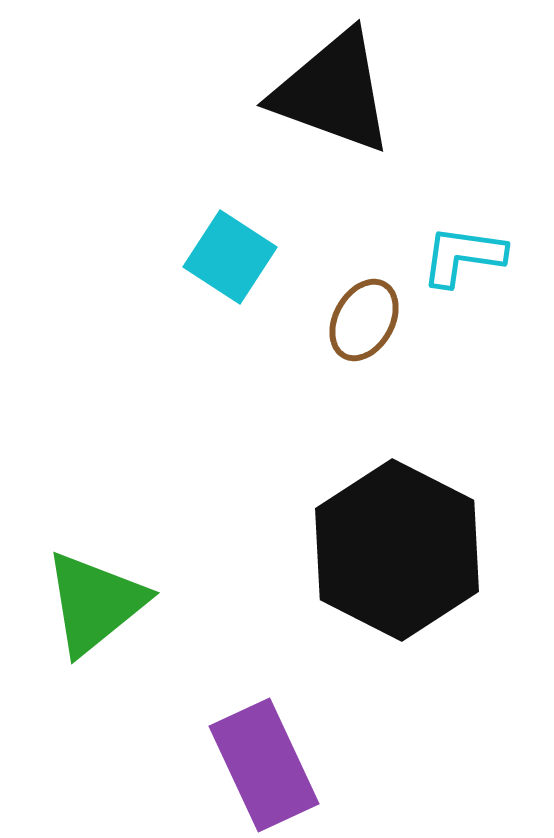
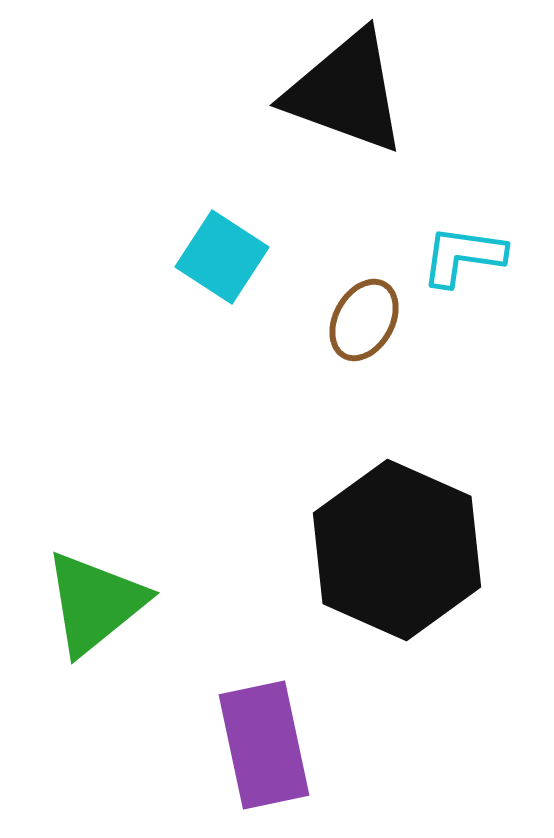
black triangle: moved 13 px right
cyan square: moved 8 px left
black hexagon: rotated 3 degrees counterclockwise
purple rectangle: moved 20 px up; rotated 13 degrees clockwise
